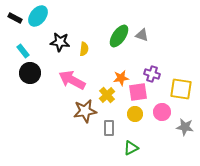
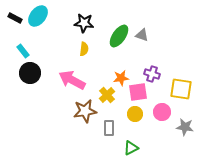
black star: moved 24 px right, 19 px up
